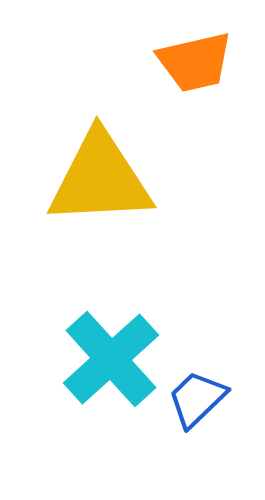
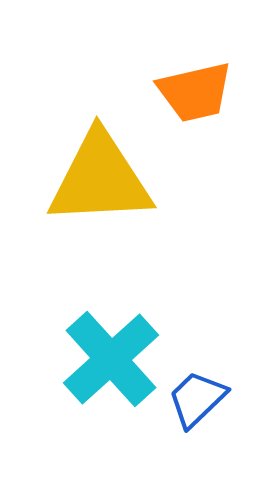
orange trapezoid: moved 30 px down
